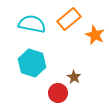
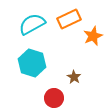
orange rectangle: rotated 15 degrees clockwise
cyan semicircle: rotated 40 degrees counterclockwise
orange star: moved 2 px left, 1 px down; rotated 24 degrees clockwise
red circle: moved 4 px left, 5 px down
